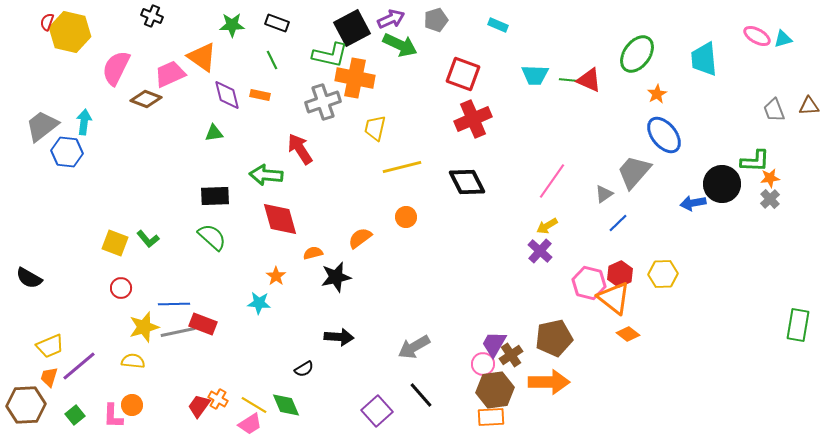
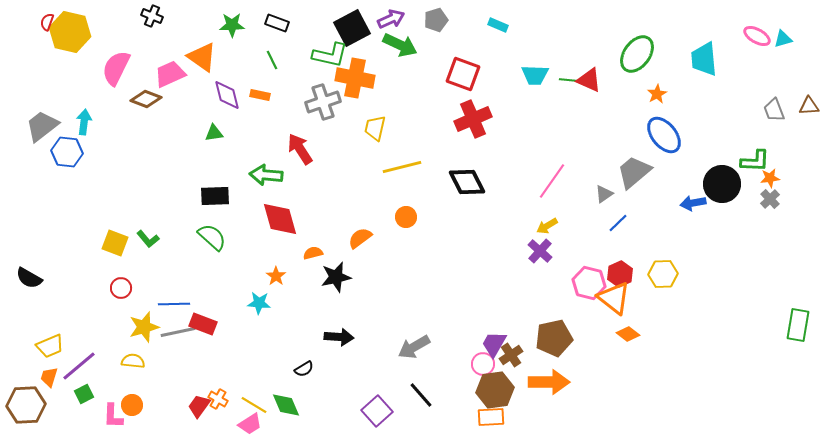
gray trapezoid at (634, 172): rotated 9 degrees clockwise
green square at (75, 415): moved 9 px right, 21 px up; rotated 12 degrees clockwise
